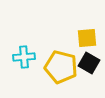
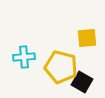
black square: moved 7 px left, 19 px down
